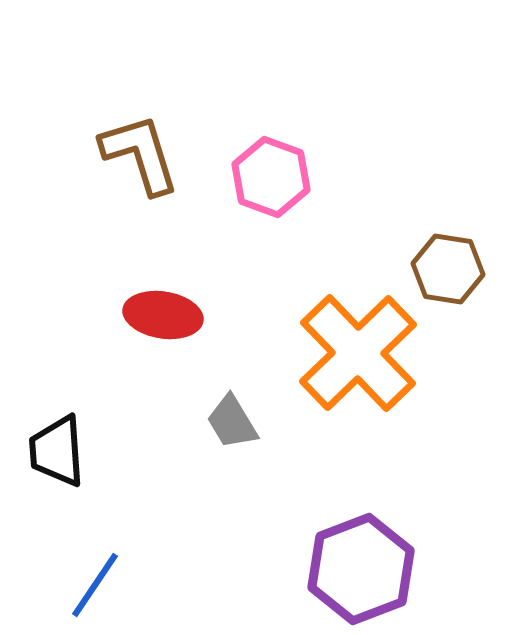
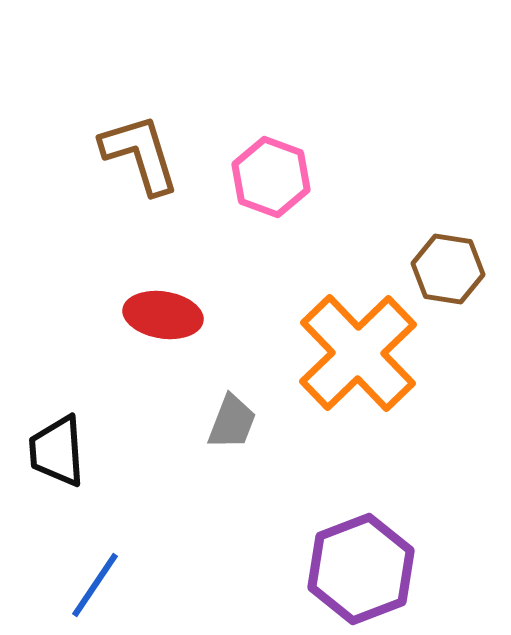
gray trapezoid: rotated 128 degrees counterclockwise
